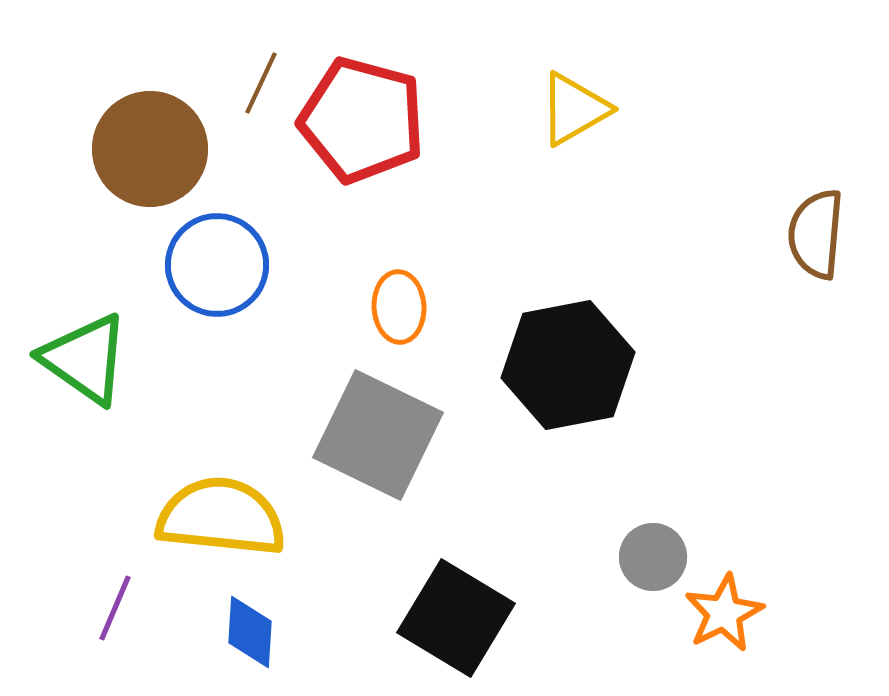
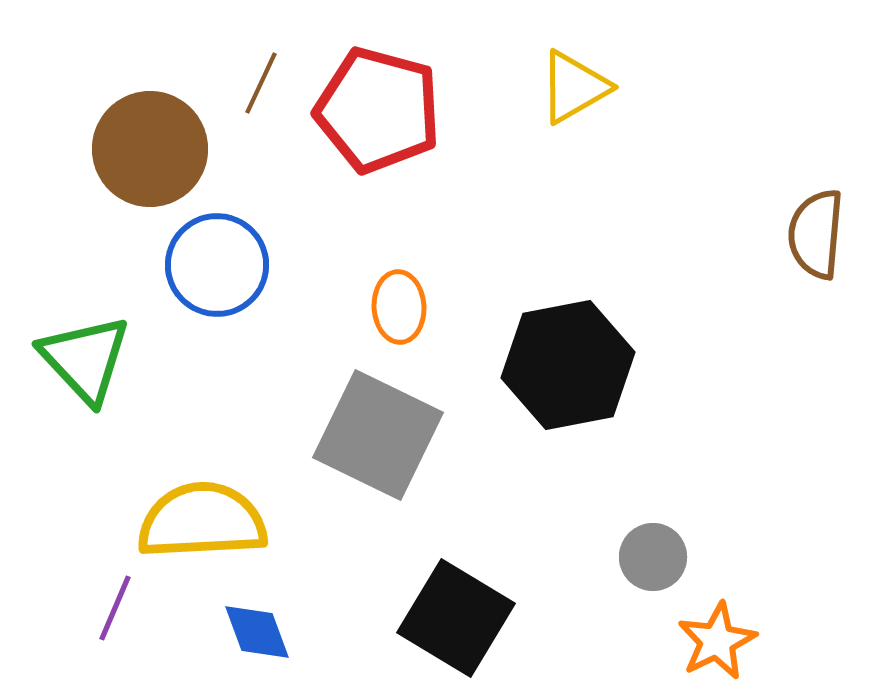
yellow triangle: moved 22 px up
red pentagon: moved 16 px right, 10 px up
green triangle: rotated 12 degrees clockwise
yellow semicircle: moved 19 px left, 4 px down; rotated 9 degrees counterclockwise
orange star: moved 7 px left, 28 px down
blue diamond: moved 7 px right; rotated 24 degrees counterclockwise
